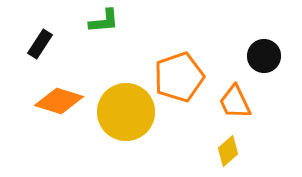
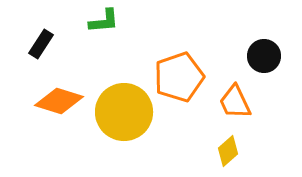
black rectangle: moved 1 px right
yellow circle: moved 2 px left
